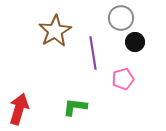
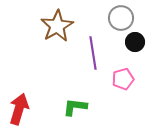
brown star: moved 2 px right, 5 px up
